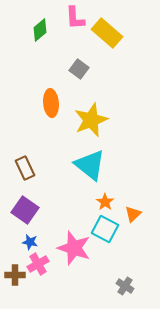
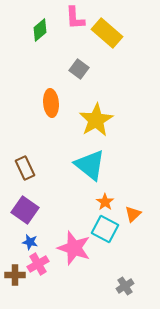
yellow star: moved 5 px right; rotated 8 degrees counterclockwise
gray cross: rotated 24 degrees clockwise
